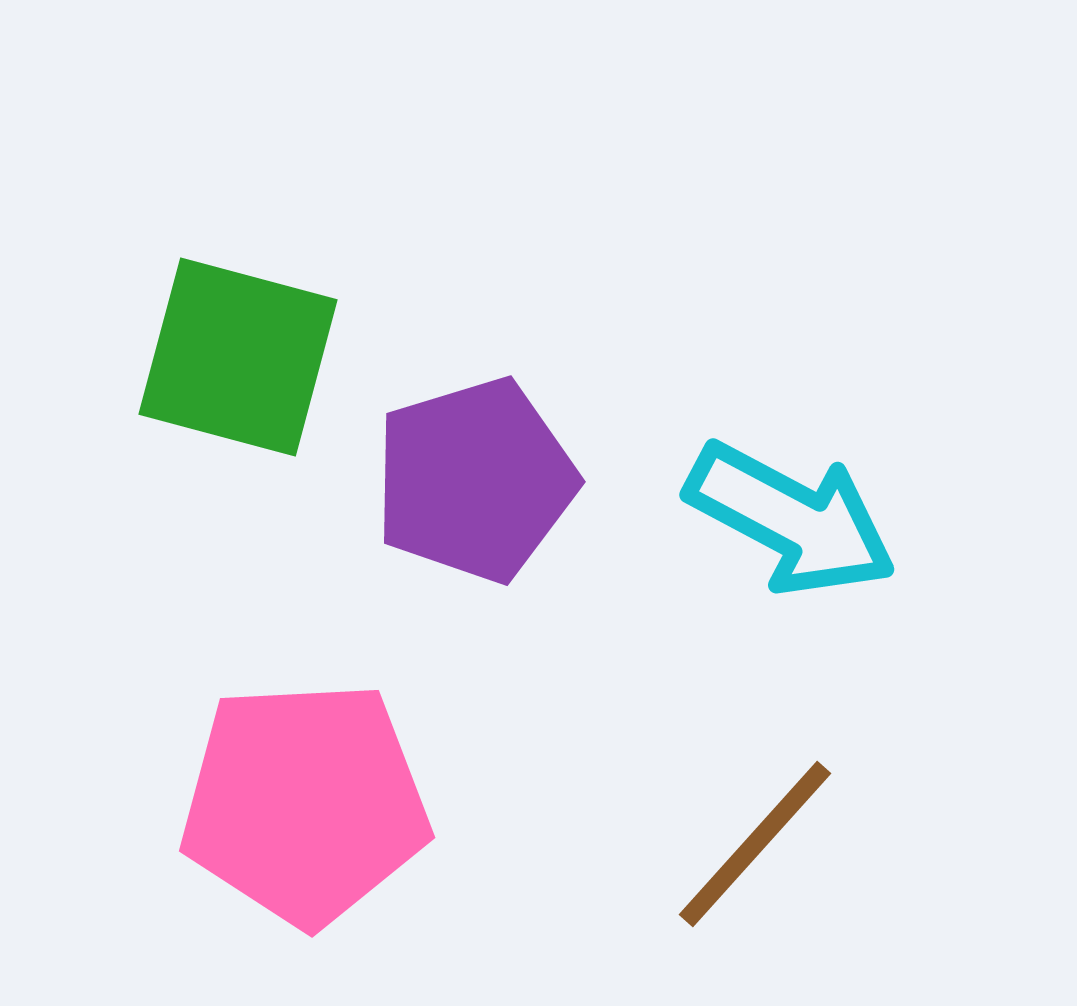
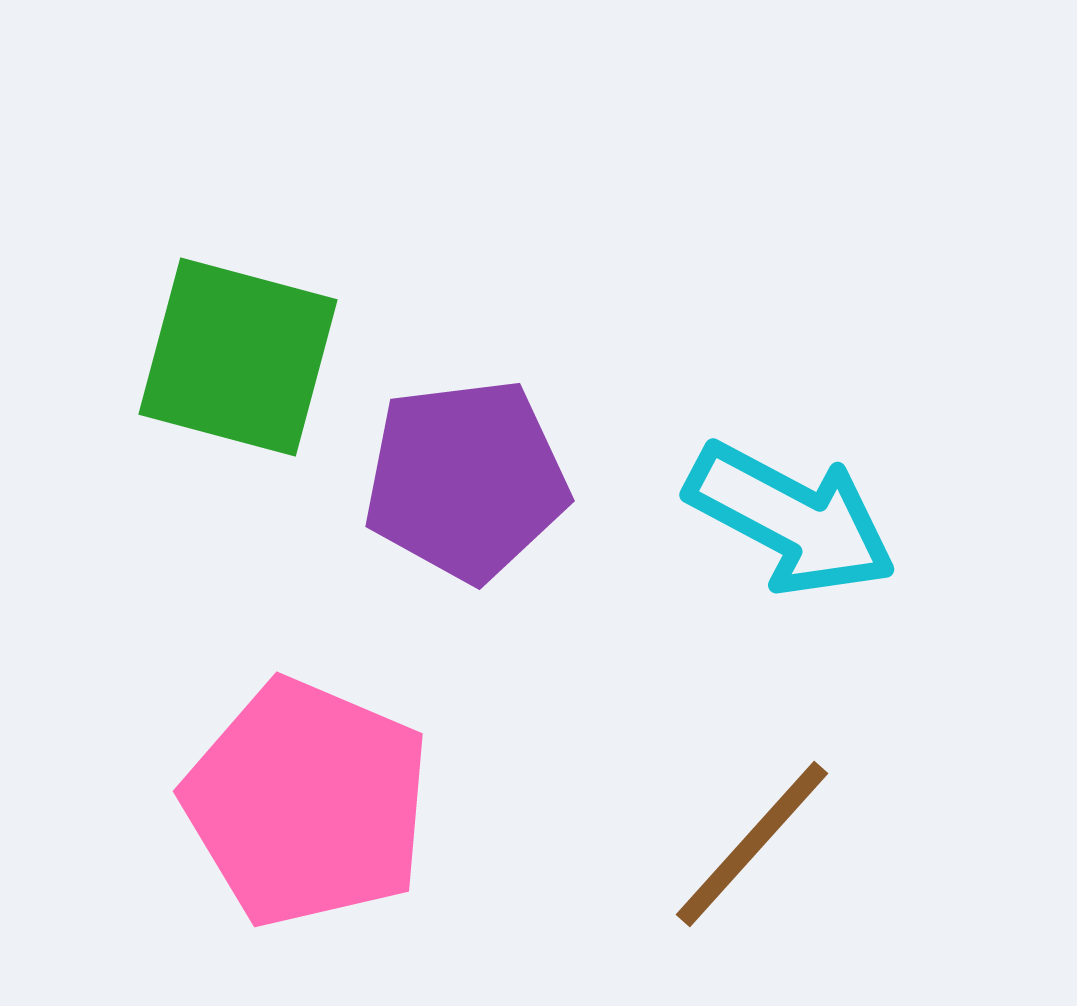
purple pentagon: moved 9 px left; rotated 10 degrees clockwise
pink pentagon: moved 2 px right; rotated 26 degrees clockwise
brown line: moved 3 px left
